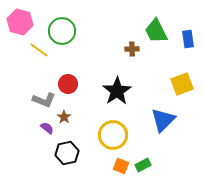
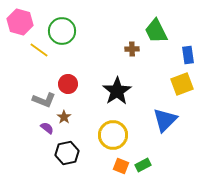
blue rectangle: moved 16 px down
blue triangle: moved 2 px right
